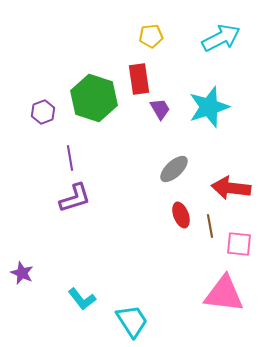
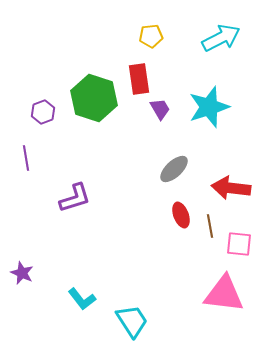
purple line: moved 44 px left
